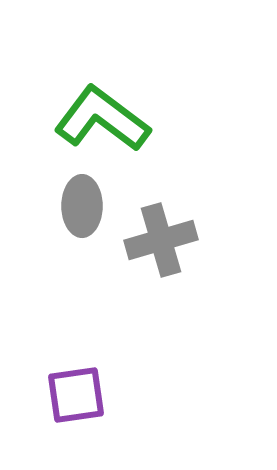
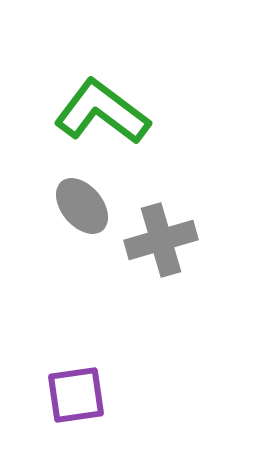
green L-shape: moved 7 px up
gray ellipse: rotated 40 degrees counterclockwise
